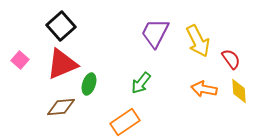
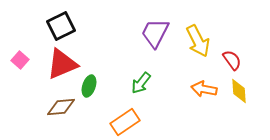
black square: rotated 16 degrees clockwise
red semicircle: moved 1 px right, 1 px down
green ellipse: moved 2 px down
